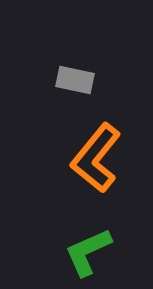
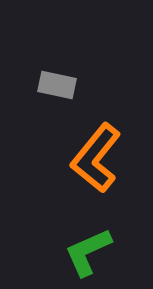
gray rectangle: moved 18 px left, 5 px down
